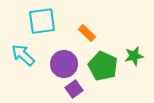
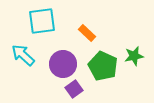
purple circle: moved 1 px left
